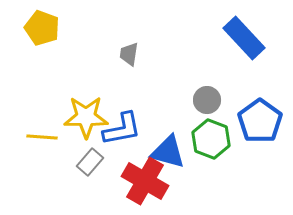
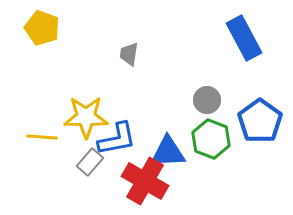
blue rectangle: rotated 15 degrees clockwise
blue L-shape: moved 5 px left, 10 px down
blue triangle: rotated 18 degrees counterclockwise
